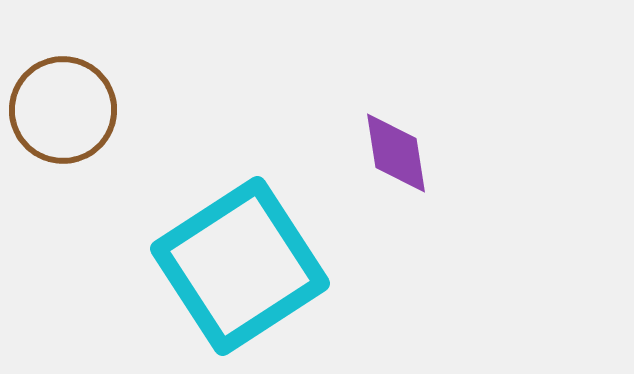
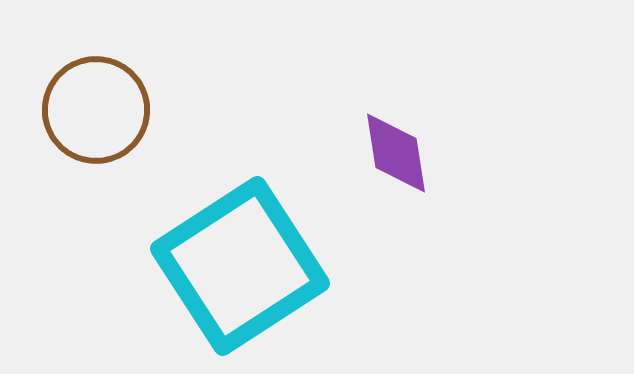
brown circle: moved 33 px right
